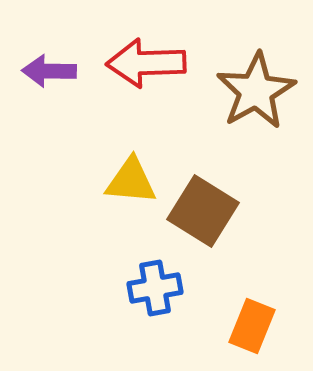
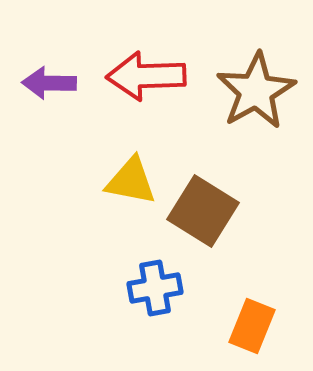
red arrow: moved 13 px down
purple arrow: moved 12 px down
yellow triangle: rotated 6 degrees clockwise
